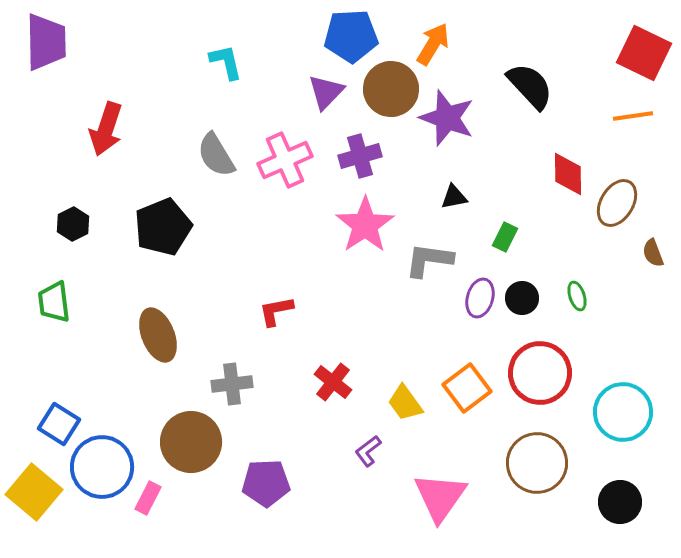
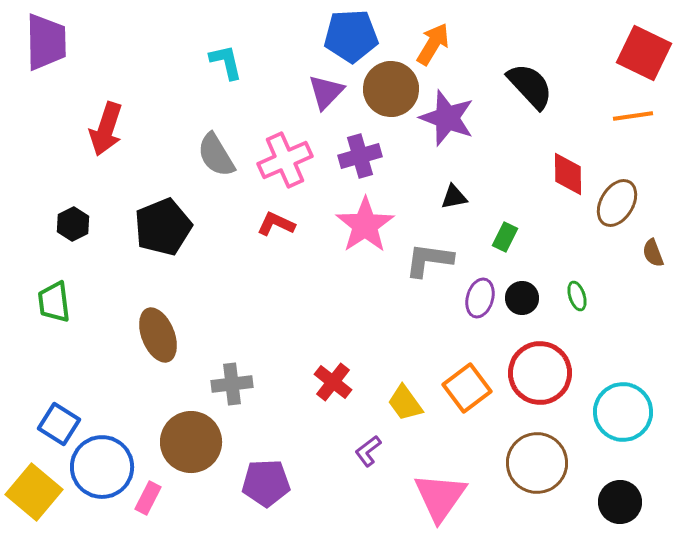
red L-shape at (276, 311): moved 87 px up; rotated 36 degrees clockwise
